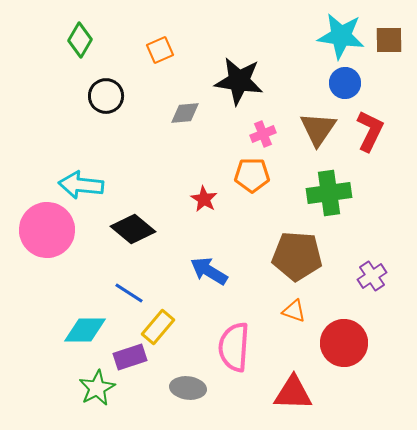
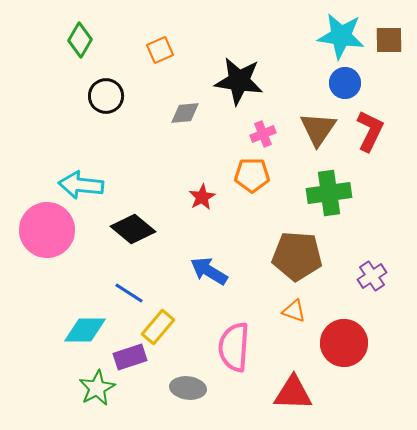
red star: moved 2 px left, 2 px up; rotated 12 degrees clockwise
